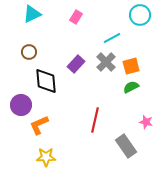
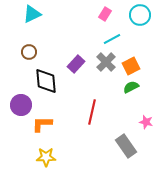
pink rectangle: moved 29 px right, 3 px up
cyan line: moved 1 px down
orange square: rotated 12 degrees counterclockwise
red line: moved 3 px left, 8 px up
orange L-shape: moved 3 px right, 1 px up; rotated 25 degrees clockwise
